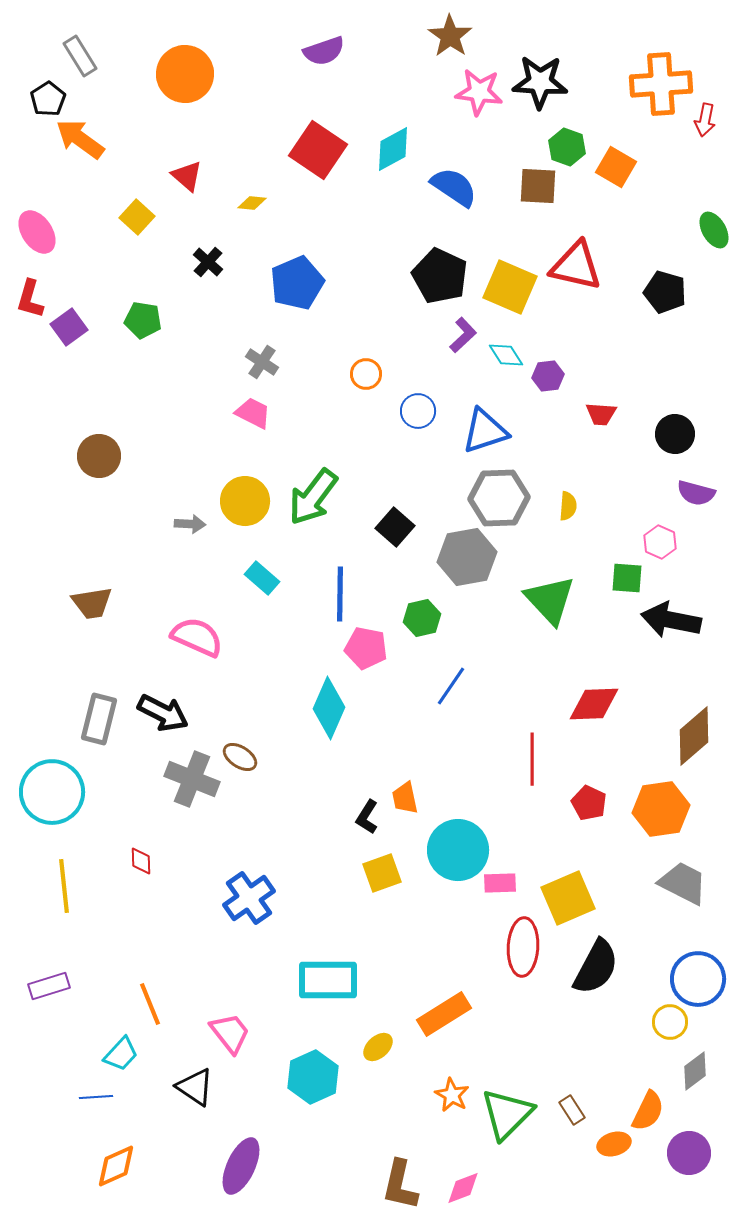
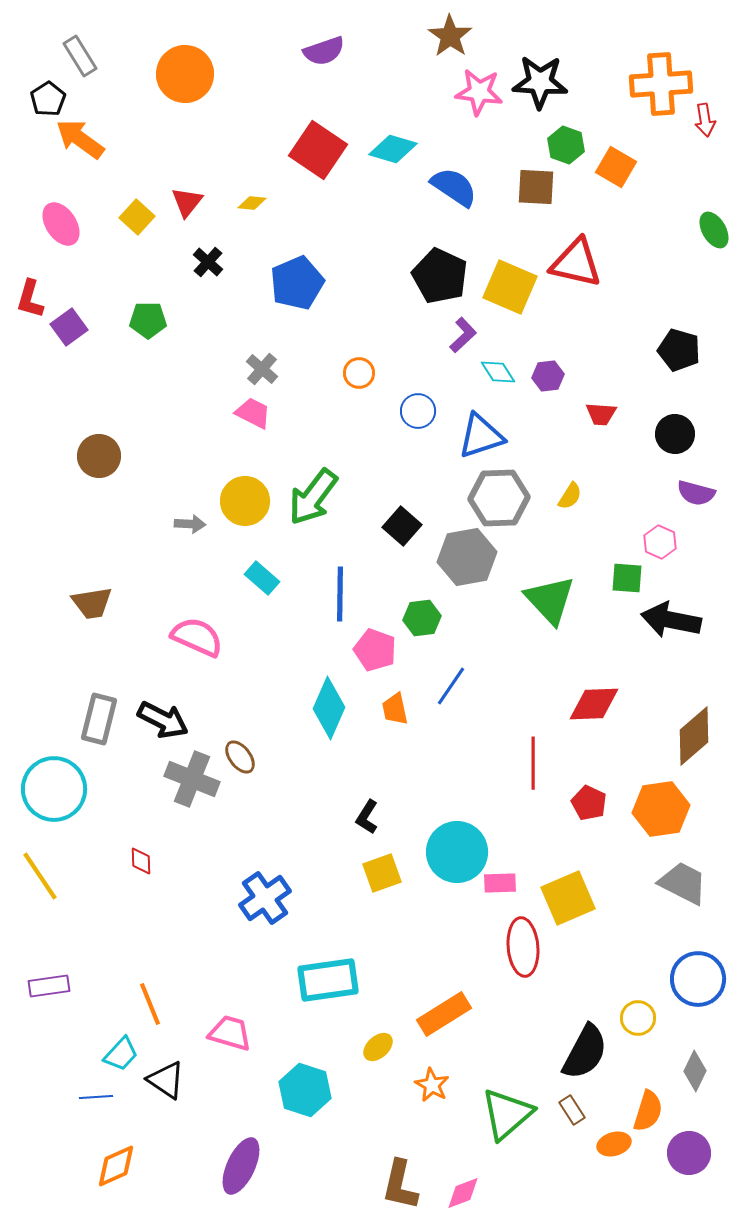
red arrow at (705, 120): rotated 20 degrees counterclockwise
green hexagon at (567, 147): moved 1 px left, 2 px up
cyan diamond at (393, 149): rotated 45 degrees clockwise
red triangle at (187, 176): moved 26 px down; rotated 28 degrees clockwise
brown square at (538, 186): moved 2 px left, 1 px down
pink ellipse at (37, 232): moved 24 px right, 8 px up
red triangle at (576, 266): moved 3 px up
black pentagon at (665, 292): moved 14 px right, 58 px down
green pentagon at (143, 320): moved 5 px right; rotated 9 degrees counterclockwise
cyan diamond at (506, 355): moved 8 px left, 17 px down
gray cross at (262, 362): moved 7 px down; rotated 8 degrees clockwise
orange circle at (366, 374): moved 7 px left, 1 px up
blue triangle at (485, 431): moved 4 px left, 5 px down
yellow semicircle at (568, 506): moved 2 px right, 10 px up; rotated 28 degrees clockwise
black square at (395, 527): moved 7 px right, 1 px up
green hexagon at (422, 618): rotated 6 degrees clockwise
pink pentagon at (366, 648): moved 9 px right, 2 px down; rotated 9 degrees clockwise
black arrow at (163, 713): moved 7 px down
brown ellipse at (240, 757): rotated 20 degrees clockwise
red line at (532, 759): moved 1 px right, 4 px down
cyan circle at (52, 792): moved 2 px right, 3 px up
orange trapezoid at (405, 798): moved 10 px left, 89 px up
cyan circle at (458, 850): moved 1 px left, 2 px down
yellow line at (64, 886): moved 24 px left, 10 px up; rotated 28 degrees counterclockwise
blue cross at (249, 898): moved 16 px right
red ellipse at (523, 947): rotated 8 degrees counterclockwise
black semicircle at (596, 967): moved 11 px left, 85 px down
cyan rectangle at (328, 980): rotated 8 degrees counterclockwise
purple rectangle at (49, 986): rotated 9 degrees clockwise
yellow circle at (670, 1022): moved 32 px left, 4 px up
pink trapezoid at (230, 1033): rotated 36 degrees counterclockwise
gray diamond at (695, 1071): rotated 27 degrees counterclockwise
cyan hexagon at (313, 1077): moved 8 px left, 13 px down; rotated 18 degrees counterclockwise
black triangle at (195, 1087): moved 29 px left, 7 px up
orange star at (452, 1095): moved 20 px left, 10 px up
orange semicircle at (648, 1111): rotated 9 degrees counterclockwise
green triangle at (507, 1114): rotated 4 degrees clockwise
pink diamond at (463, 1188): moved 5 px down
